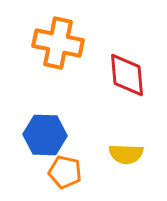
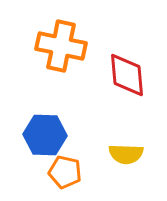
orange cross: moved 3 px right, 3 px down
